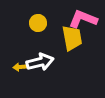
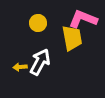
white arrow: rotated 48 degrees counterclockwise
